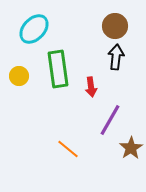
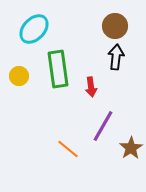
purple line: moved 7 px left, 6 px down
